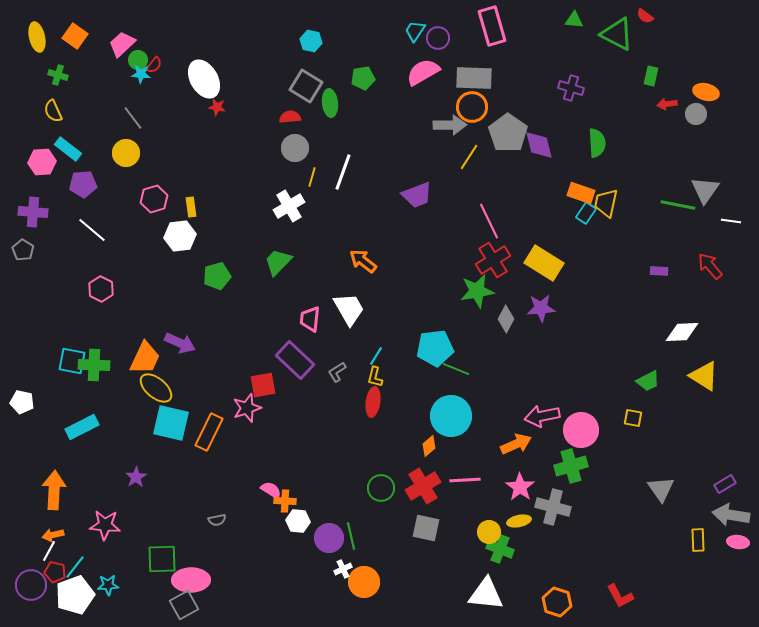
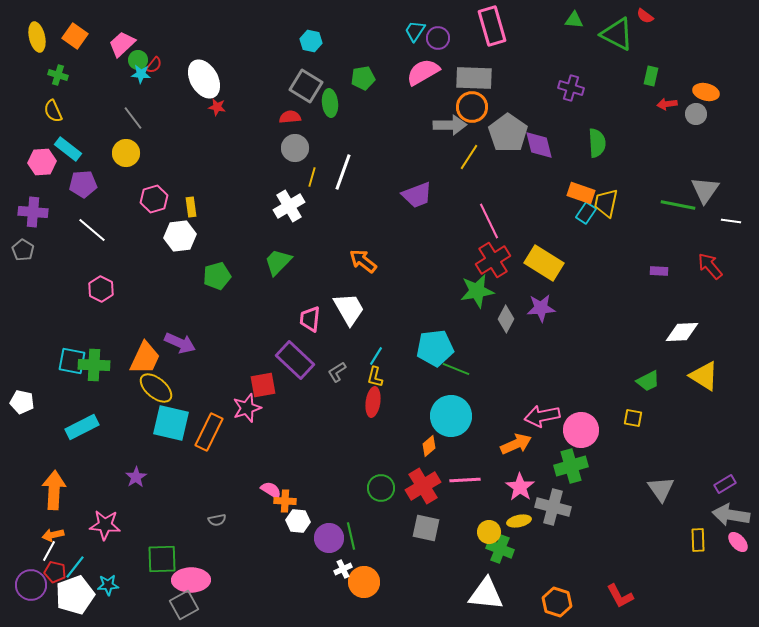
pink ellipse at (738, 542): rotated 40 degrees clockwise
